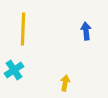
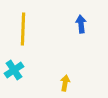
blue arrow: moved 5 px left, 7 px up
